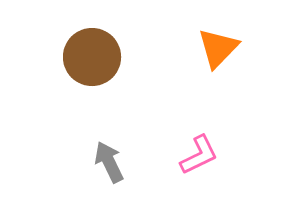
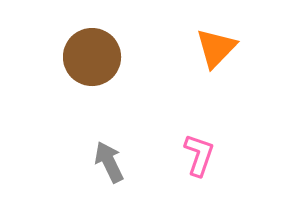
orange triangle: moved 2 px left
pink L-shape: rotated 45 degrees counterclockwise
